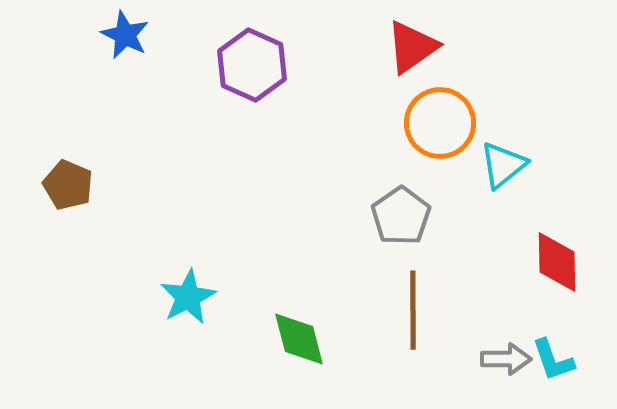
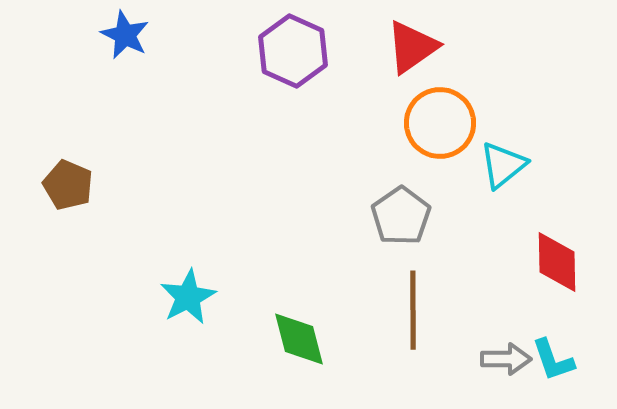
purple hexagon: moved 41 px right, 14 px up
